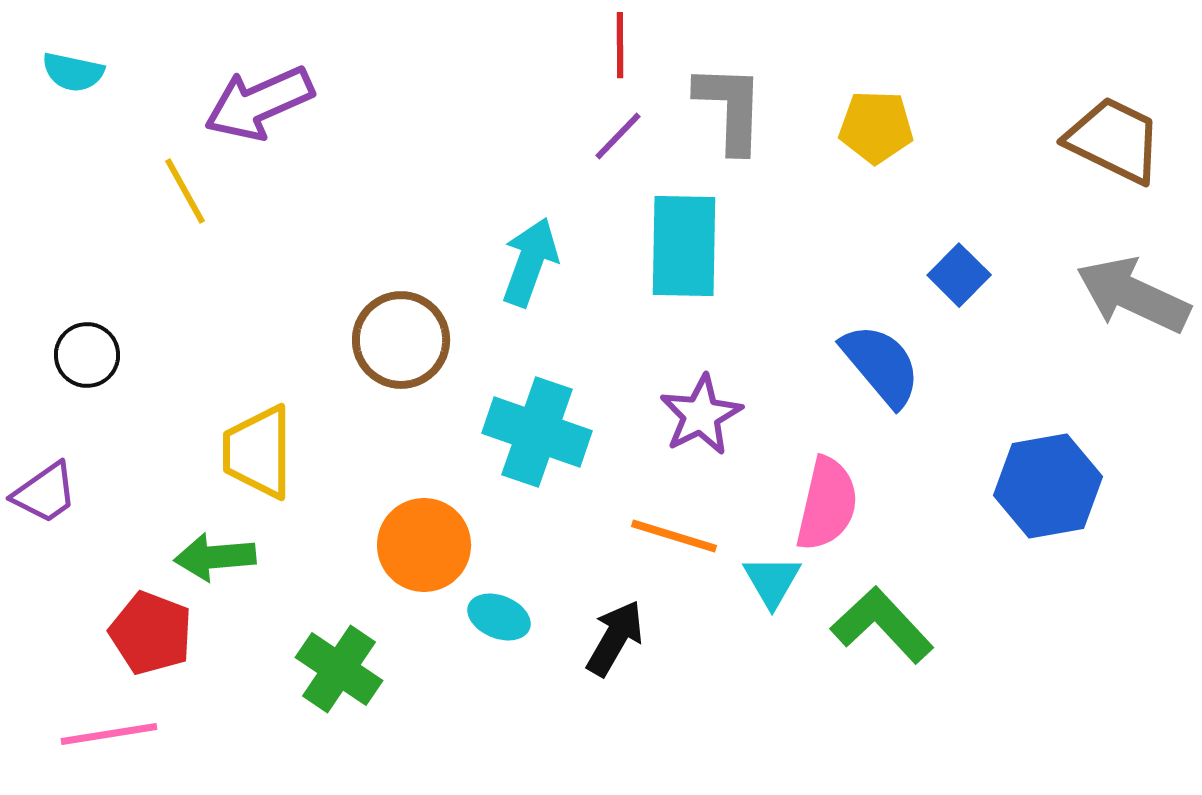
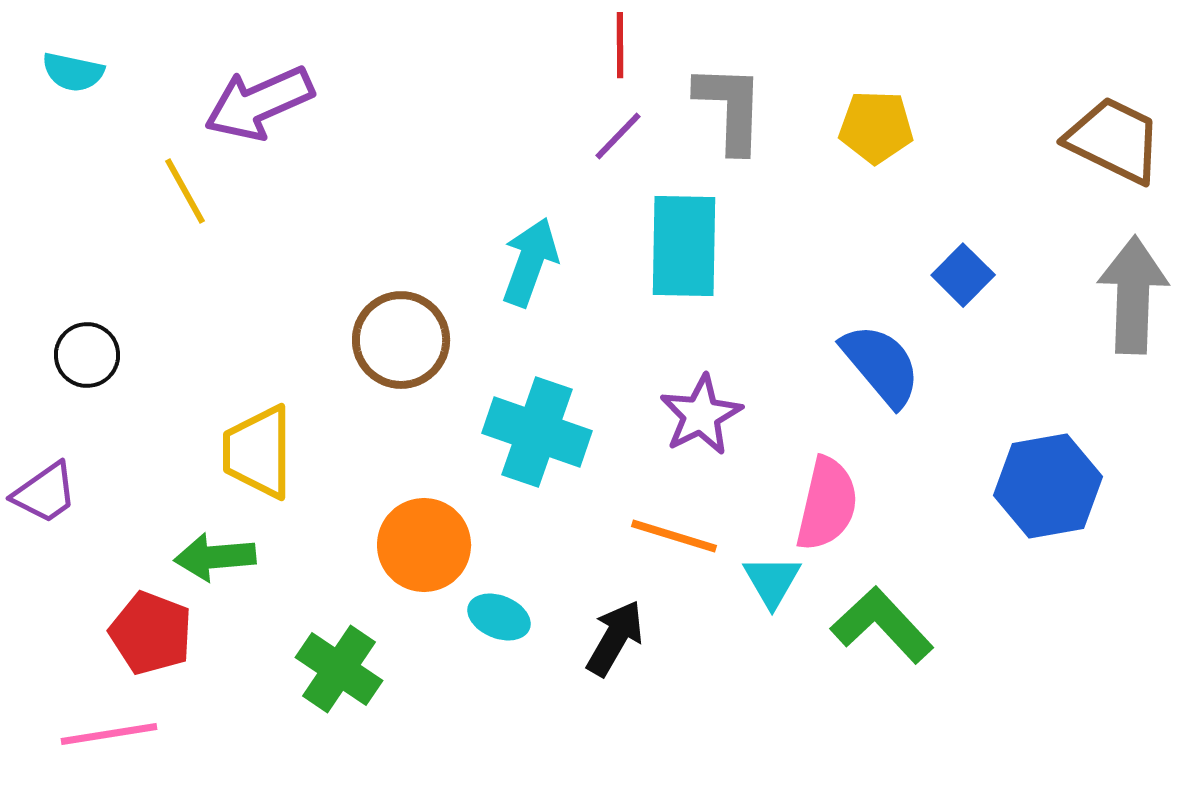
blue square: moved 4 px right
gray arrow: rotated 67 degrees clockwise
